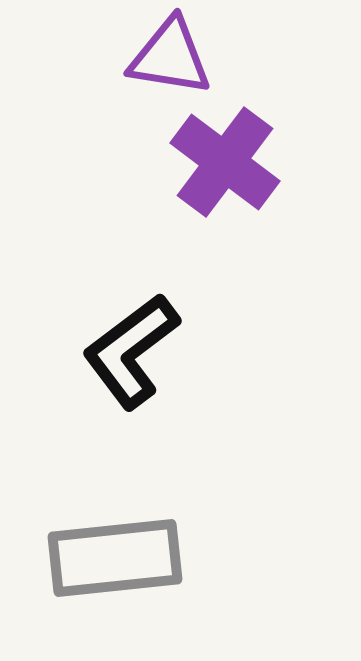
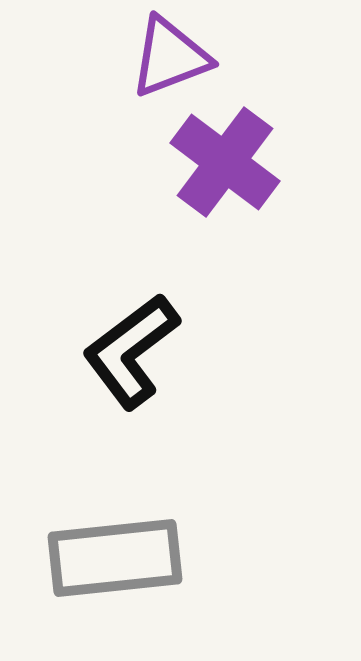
purple triangle: rotated 30 degrees counterclockwise
